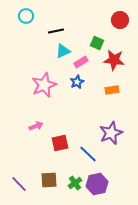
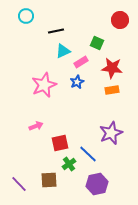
red star: moved 2 px left, 8 px down
green cross: moved 6 px left, 19 px up
